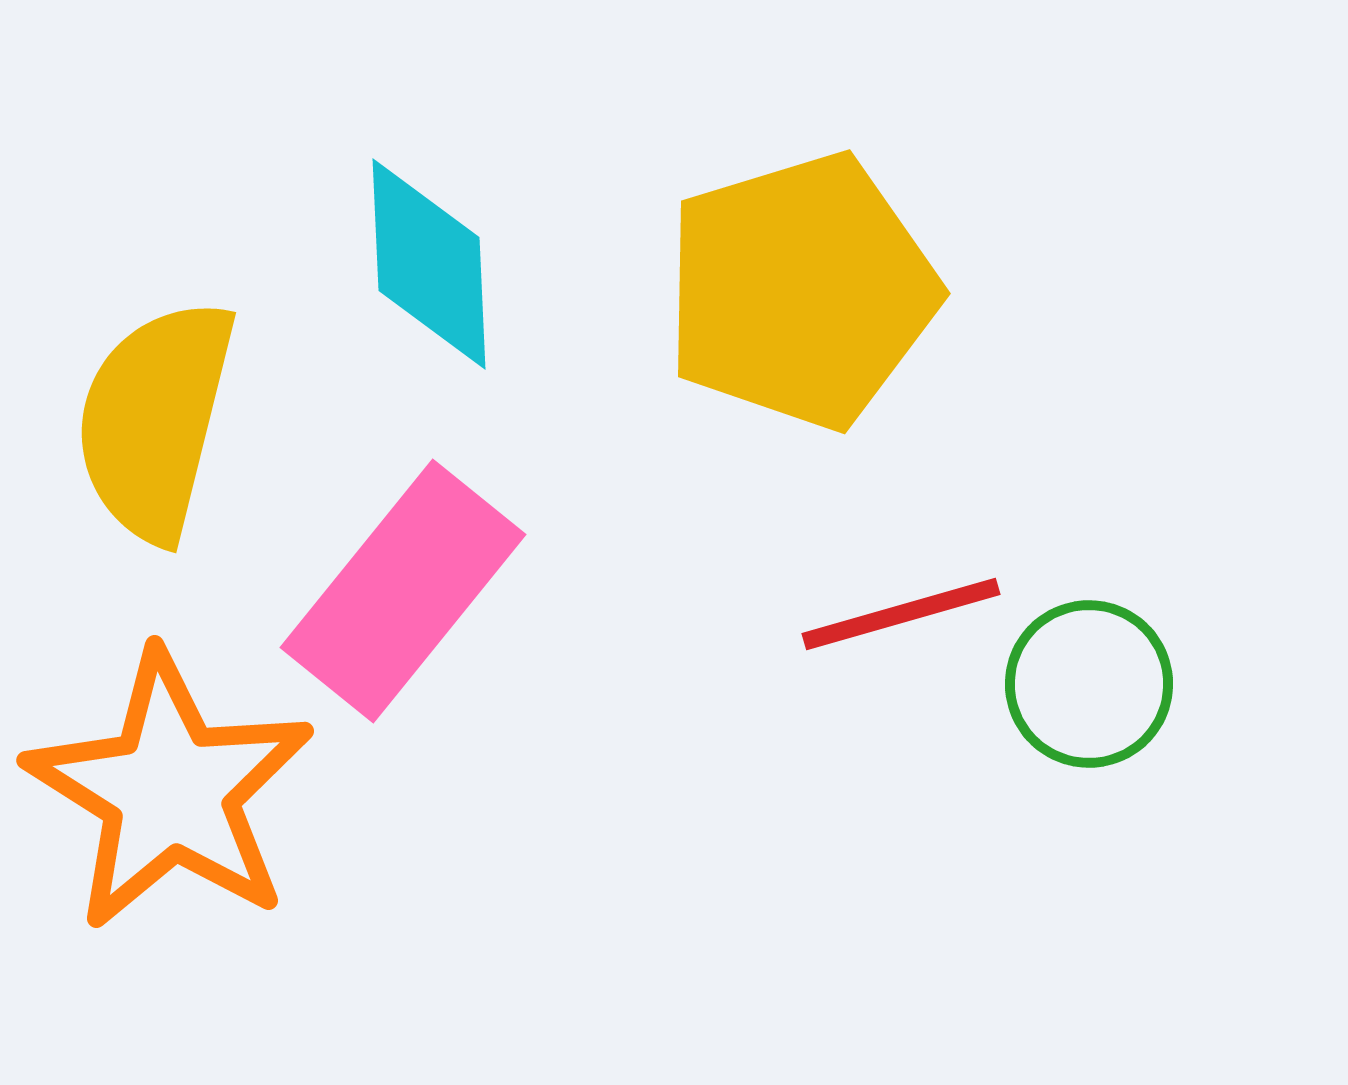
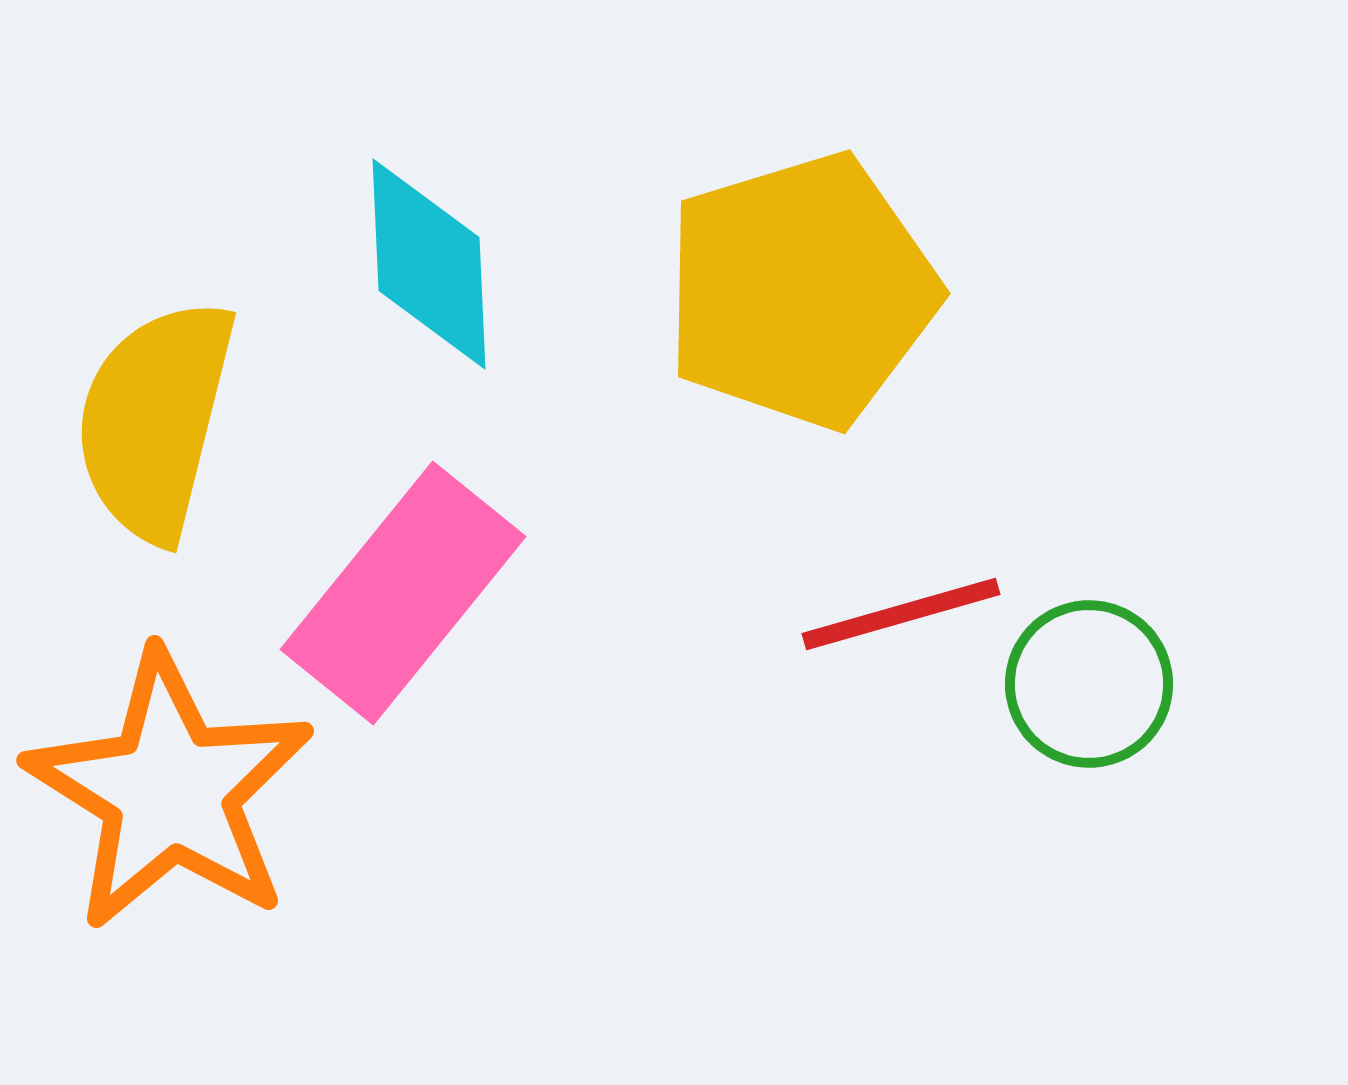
pink rectangle: moved 2 px down
